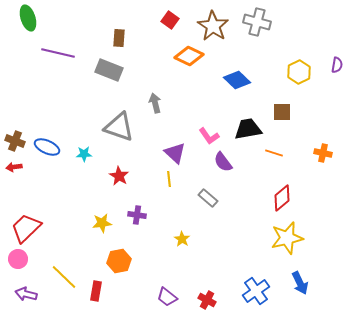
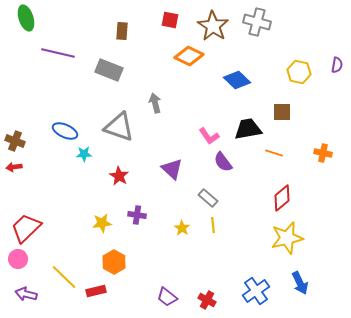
green ellipse at (28, 18): moved 2 px left
red square at (170, 20): rotated 24 degrees counterclockwise
brown rectangle at (119, 38): moved 3 px right, 7 px up
yellow hexagon at (299, 72): rotated 20 degrees counterclockwise
blue ellipse at (47, 147): moved 18 px right, 16 px up
purple triangle at (175, 153): moved 3 px left, 16 px down
yellow line at (169, 179): moved 44 px right, 46 px down
yellow star at (182, 239): moved 11 px up
orange hexagon at (119, 261): moved 5 px left, 1 px down; rotated 20 degrees counterclockwise
red rectangle at (96, 291): rotated 66 degrees clockwise
